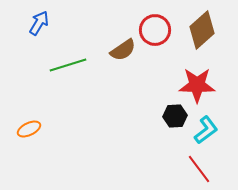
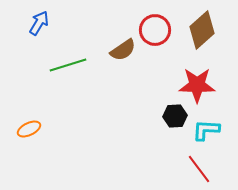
cyan L-shape: rotated 140 degrees counterclockwise
